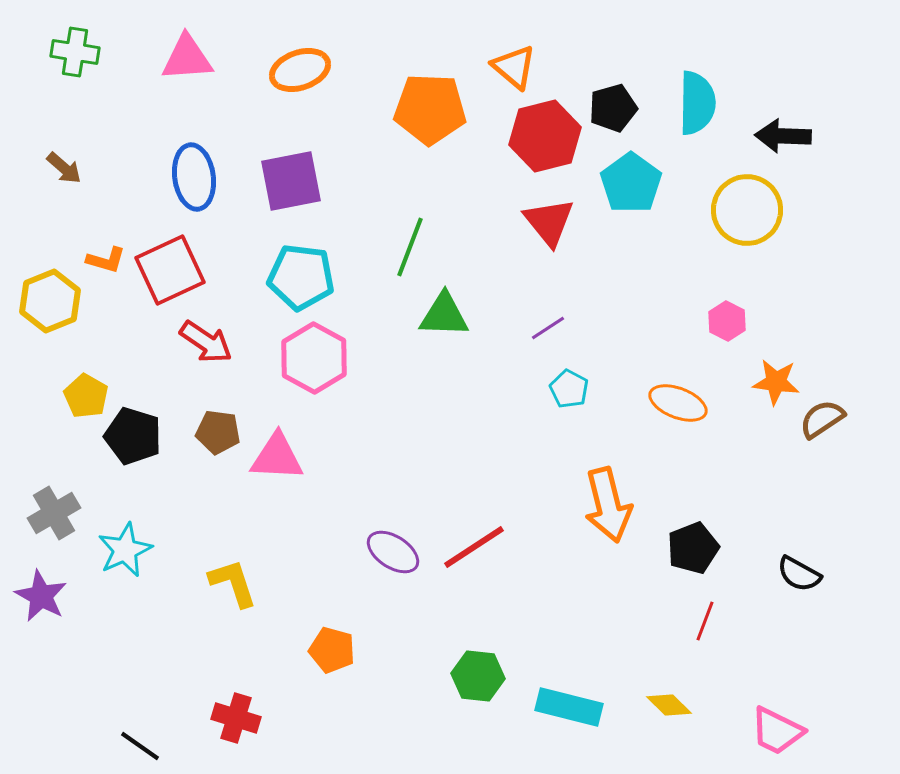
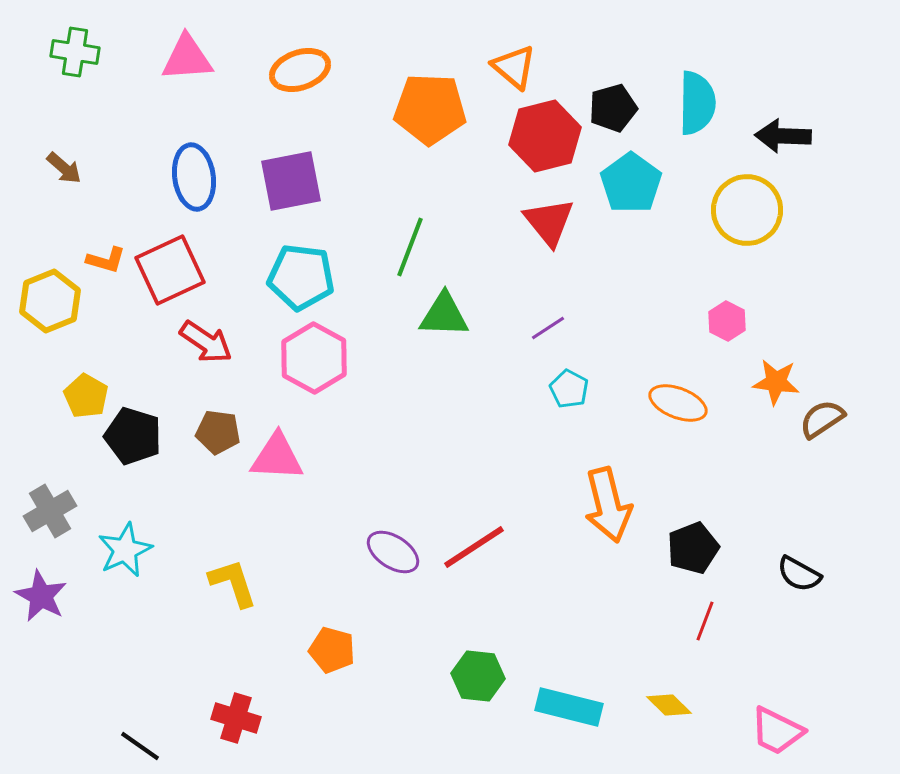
gray cross at (54, 513): moved 4 px left, 2 px up
